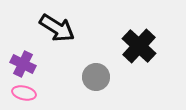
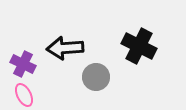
black arrow: moved 8 px right, 20 px down; rotated 144 degrees clockwise
black cross: rotated 16 degrees counterclockwise
pink ellipse: moved 2 px down; rotated 50 degrees clockwise
